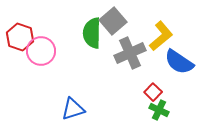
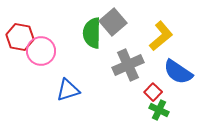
gray square: moved 1 px down
red hexagon: rotated 8 degrees counterclockwise
gray cross: moved 2 px left, 12 px down
blue semicircle: moved 1 px left, 10 px down
blue triangle: moved 5 px left, 19 px up
